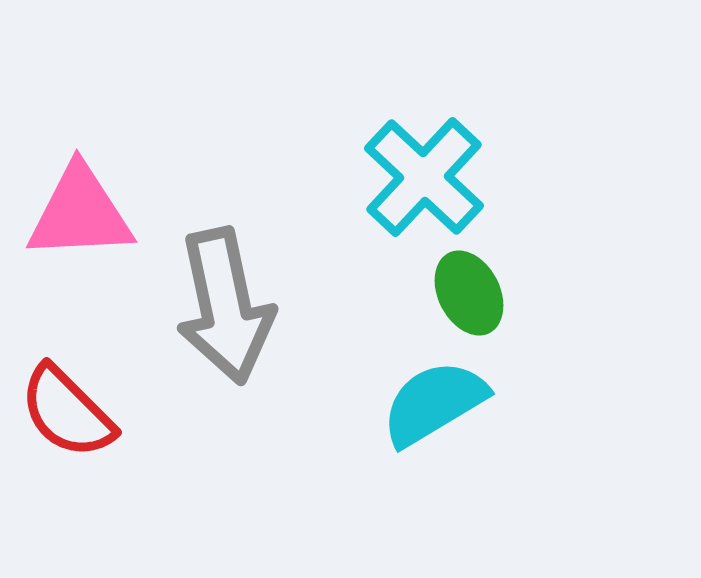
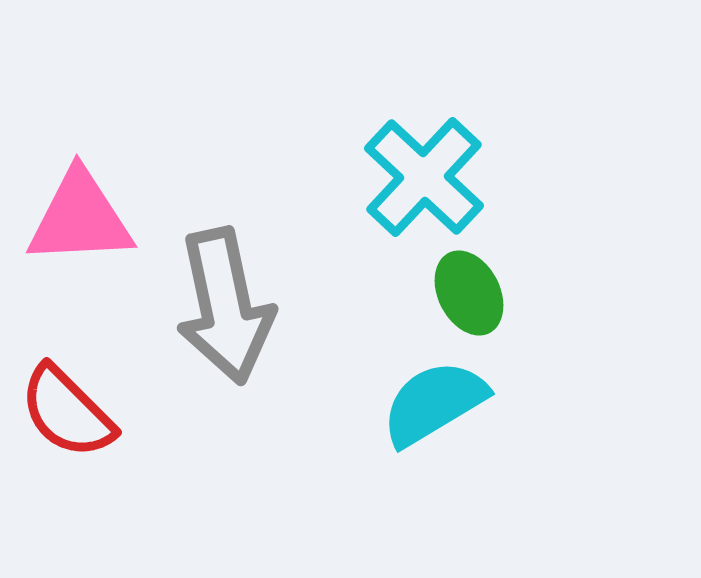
pink triangle: moved 5 px down
